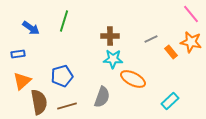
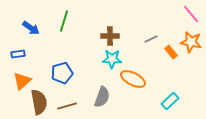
cyan star: moved 1 px left
blue pentagon: moved 3 px up
